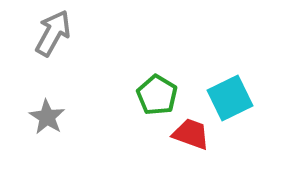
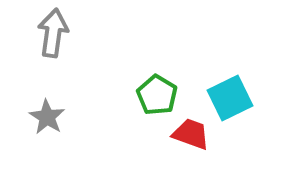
gray arrow: rotated 21 degrees counterclockwise
